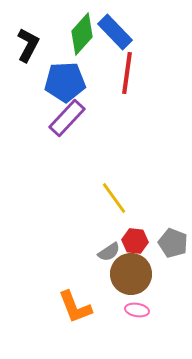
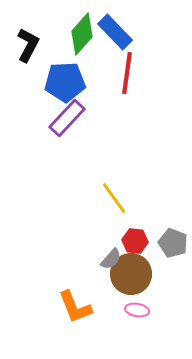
gray semicircle: moved 2 px right, 7 px down; rotated 15 degrees counterclockwise
